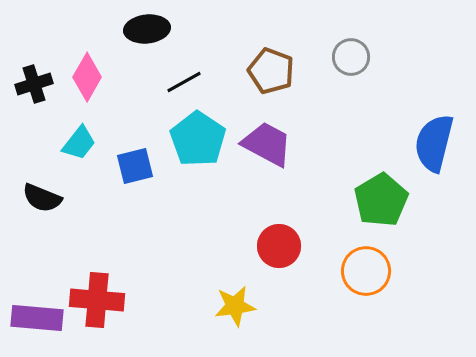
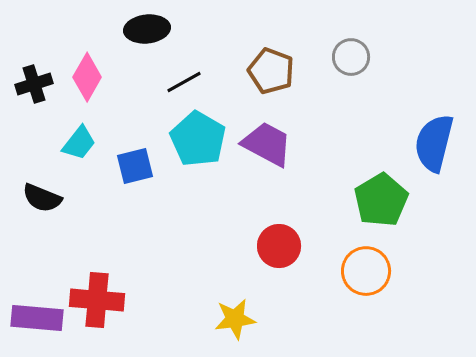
cyan pentagon: rotated 4 degrees counterclockwise
yellow star: moved 13 px down
